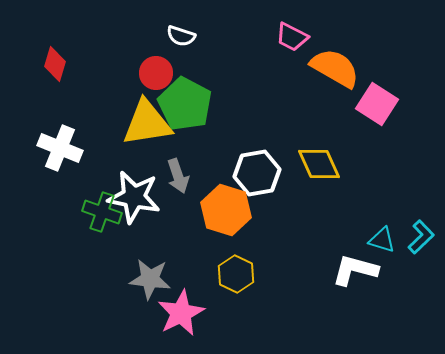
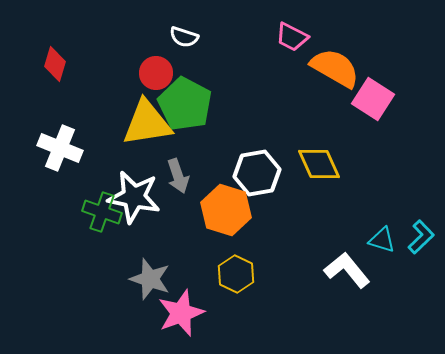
white semicircle: moved 3 px right, 1 px down
pink square: moved 4 px left, 5 px up
white L-shape: moved 8 px left; rotated 36 degrees clockwise
gray star: rotated 12 degrees clockwise
pink star: rotated 6 degrees clockwise
